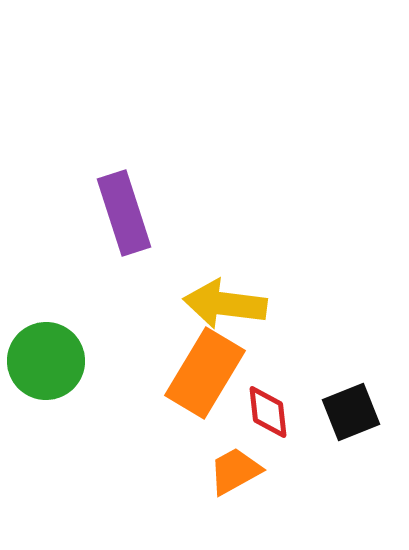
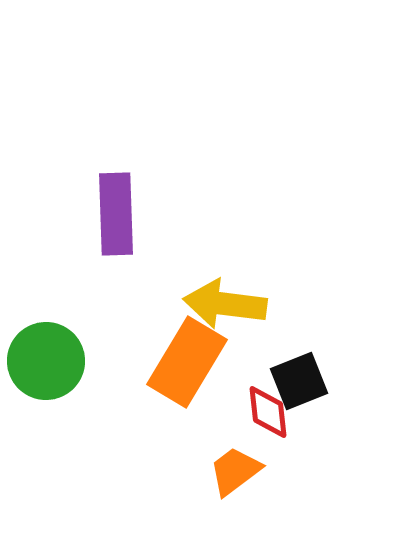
purple rectangle: moved 8 px left, 1 px down; rotated 16 degrees clockwise
orange rectangle: moved 18 px left, 11 px up
black square: moved 52 px left, 31 px up
orange trapezoid: rotated 8 degrees counterclockwise
